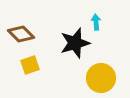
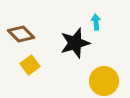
yellow square: rotated 18 degrees counterclockwise
yellow circle: moved 3 px right, 3 px down
